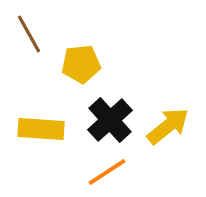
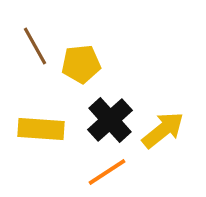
brown line: moved 6 px right, 12 px down
yellow arrow: moved 5 px left, 4 px down
